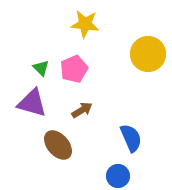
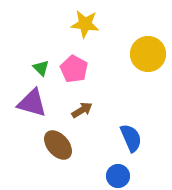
pink pentagon: rotated 20 degrees counterclockwise
